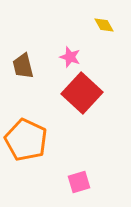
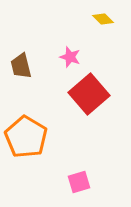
yellow diamond: moved 1 px left, 6 px up; rotated 15 degrees counterclockwise
brown trapezoid: moved 2 px left
red square: moved 7 px right, 1 px down; rotated 6 degrees clockwise
orange pentagon: moved 3 px up; rotated 6 degrees clockwise
